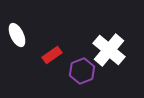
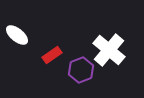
white ellipse: rotated 25 degrees counterclockwise
purple hexagon: moved 1 px left, 1 px up
